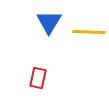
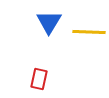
red rectangle: moved 1 px right, 1 px down
